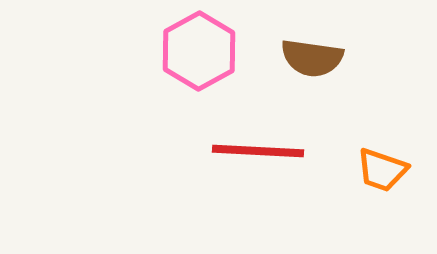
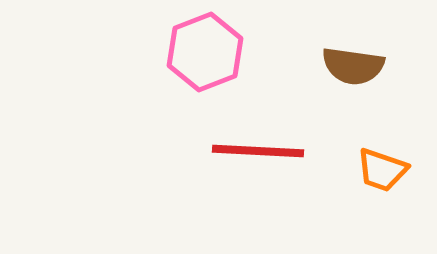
pink hexagon: moved 6 px right, 1 px down; rotated 8 degrees clockwise
brown semicircle: moved 41 px right, 8 px down
